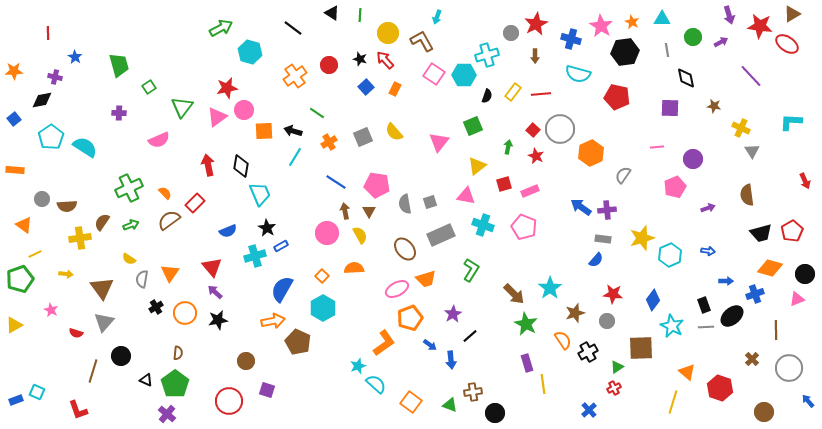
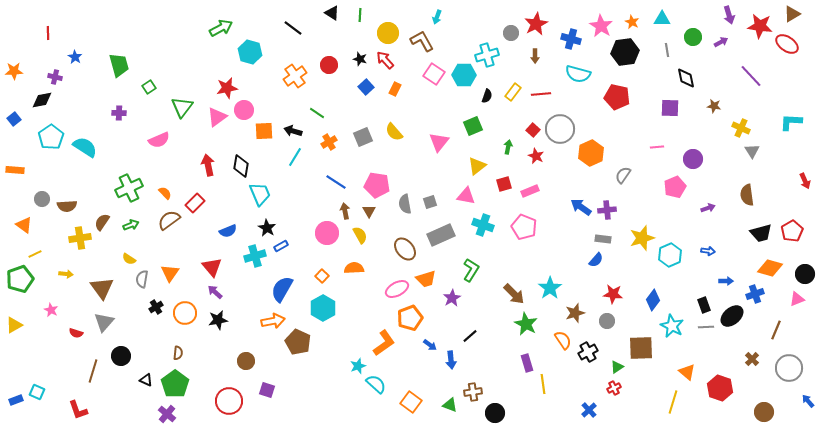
purple star at (453, 314): moved 1 px left, 16 px up
brown line at (776, 330): rotated 24 degrees clockwise
